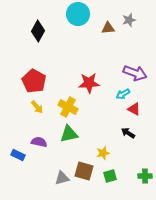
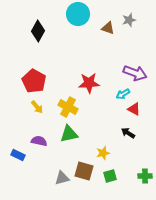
brown triangle: rotated 24 degrees clockwise
purple semicircle: moved 1 px up
